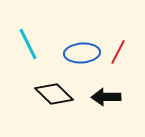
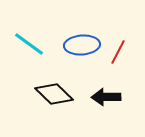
cyan line: moved 1 px right; rotated 28 degrees counterclockwise
blue ellipse: moved 8 px up
